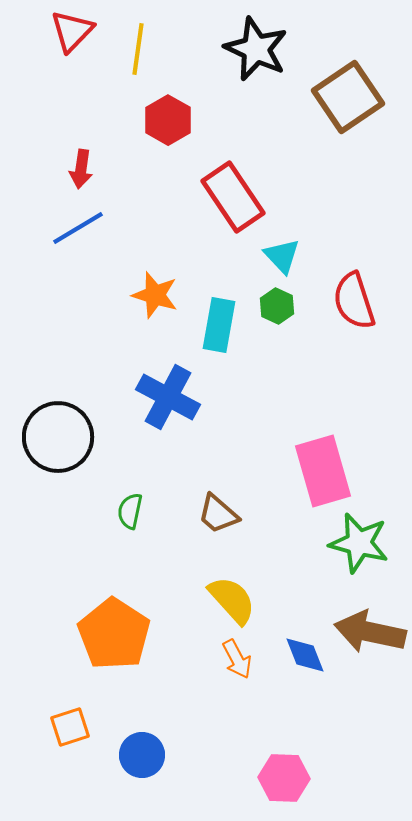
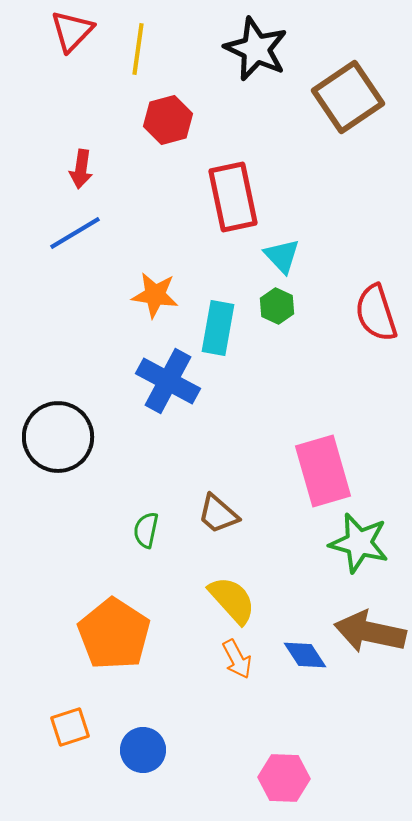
red hexagon: rotated 15 degrees clockwise
red rectangle: rotated 22 degrees clockwise
blue line: moved 3 px left, 5 px down
orange star: rotated 9 degrees counterclockwise
red semicircle: moved 22 px right, 12 px down
cyan rectangle: moved 1 px left, 3 px down
blue cross: moved 16 px up
green semicircle: moved 16 px right, 19 px down
blue diamond: rotated 12 degrees counterclockwise
blue circle: moved 1 px right, 5 px up
